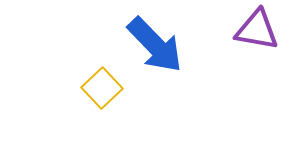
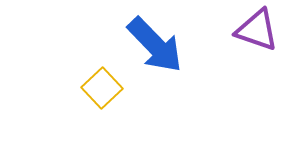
purple triangle: rotated 9 degrees clockwise
